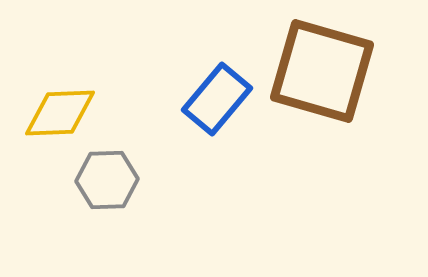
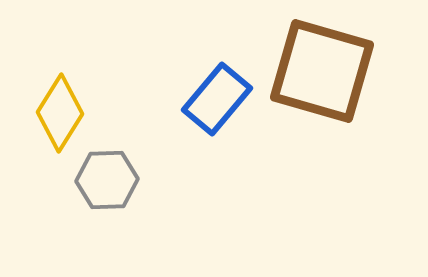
yellow diamond: rotated 56 degrees counterclockwise
